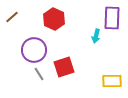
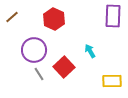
purple rectangle: moved 1 px right, 2 px up
cyan arrow: moved 6 px left, 15 px down; rotated 136 degrees clockwise
red square: rotated 25 degrees counterclockwise
